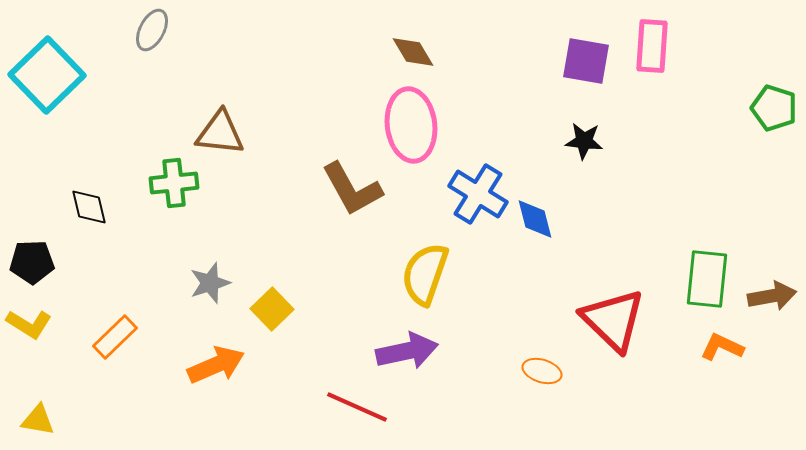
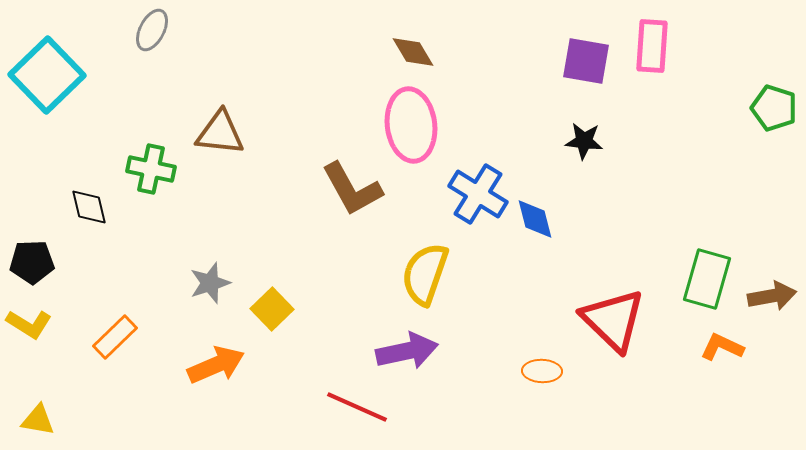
green cross: moved 23 px left, 14 px up; rotated 18 degrees clockwise
green rectangle: rotated 10 degrees clockwise
orange ellipse: rotated 15 degrees counterclockwise
